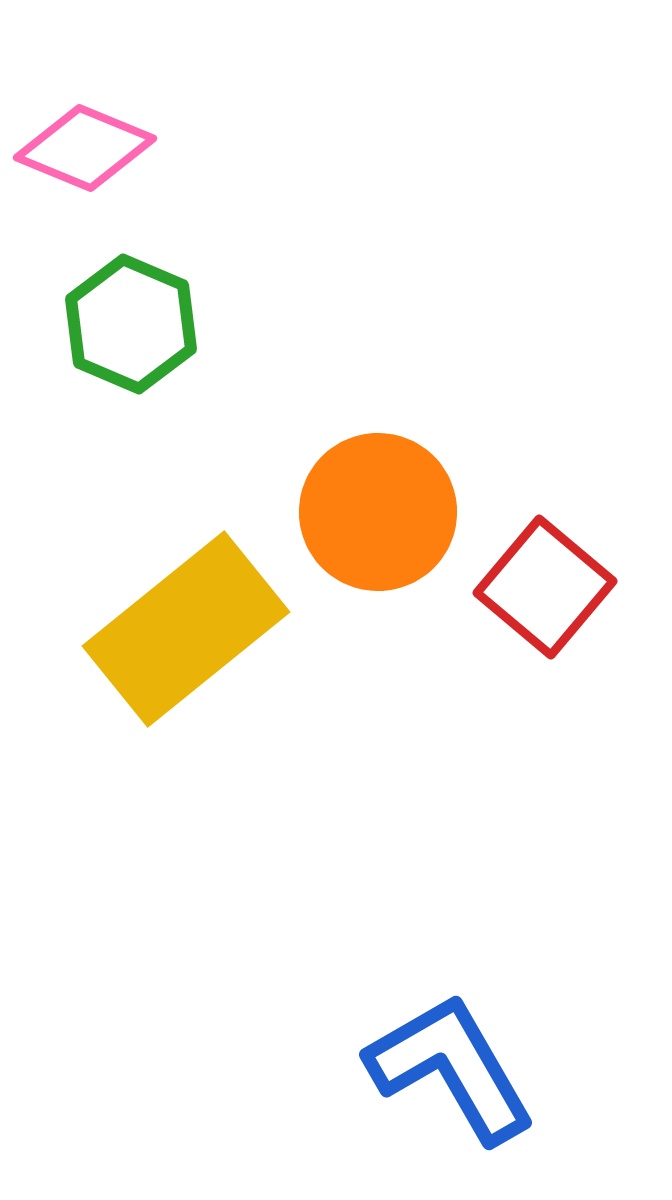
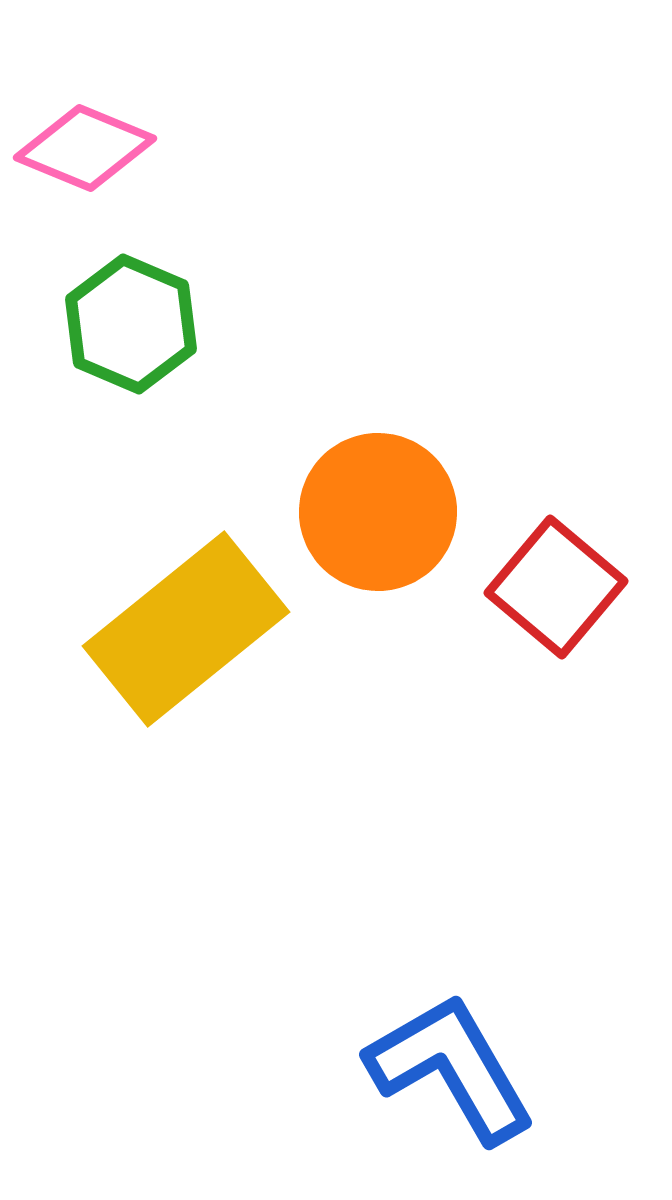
red square: moved 11 px right
